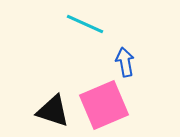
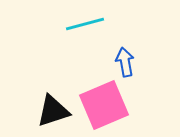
cyan line: rotated 39 degrees counterclockwise
black triangle: rotated 36 degrees counterclockwise
